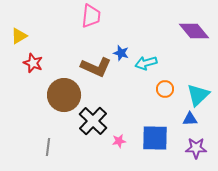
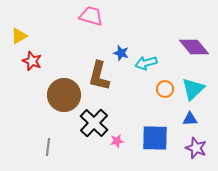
pink trapezoid: rotated 80 degrees counterclockwise
purple diamond: moved 16 px down
red star: moved 1 px left, 2 px up
brown L-shape: moved 3 px right, 9 px down; rotated 80 degrees clockwise
cyan triangle: moved 5 px left, 6 px up
black cross: moved 1 px right, 2 px down
pink star: moved 2 px left
purple star: rotated 20 degrees clockwise
